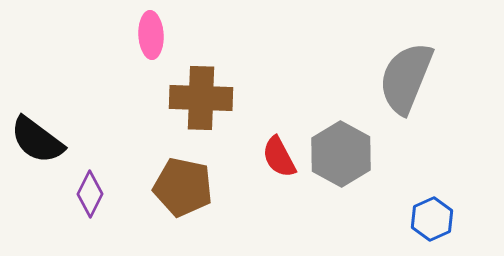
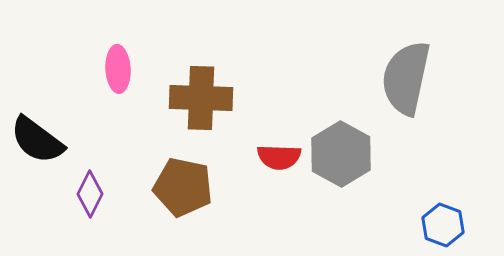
pink ellipse: moved 33 px left, 34 px down
gray semicircle: rotated 10 degrees counterclockwise
red semicircle: rotated 60 degrees counterclockwise
blue hexagon: moved 11 px right, 6 px down; rotated 15 degrees counterclockwise
